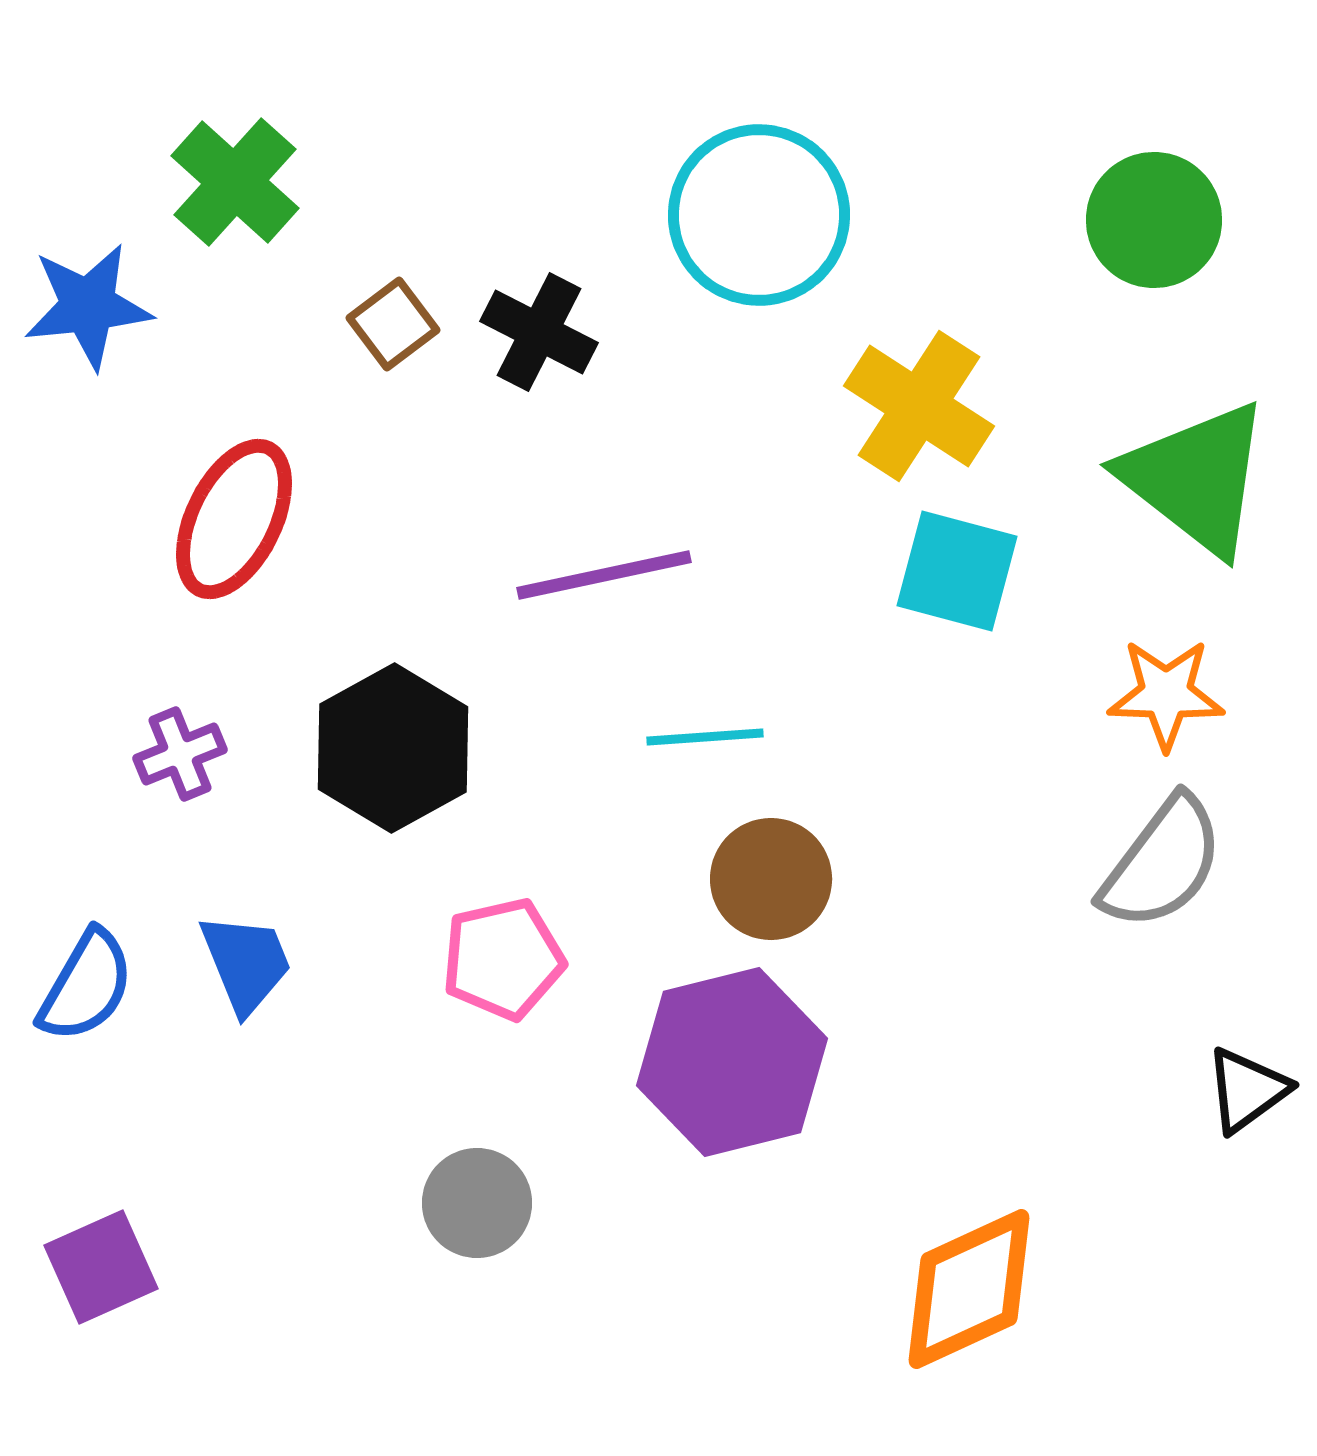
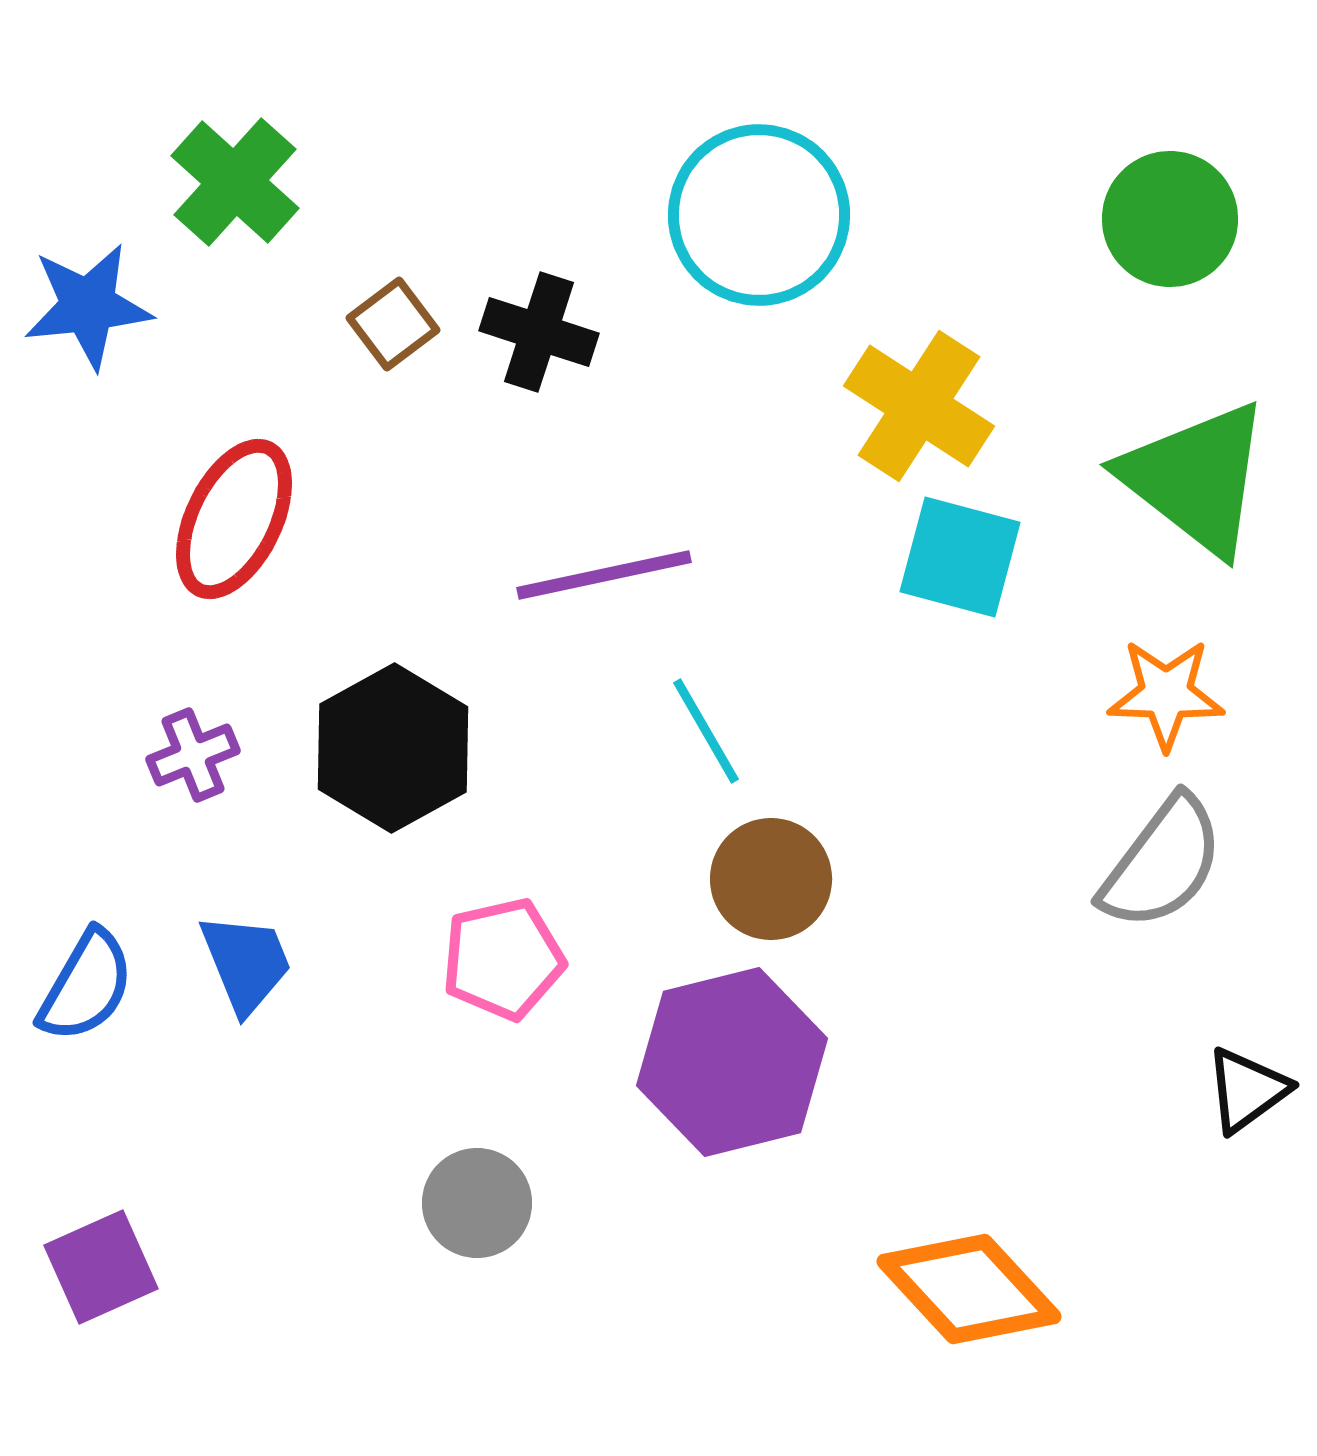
green circle: moved 16 px right, 1 px up
black cross: rotated 9 degrees counterclockwise
cyan square: moved 3 px right, 14 px up
cyan line: moved 1 px right, 6 px up; rotated 64 degrees clockwise
purple cross: moved 13 px right, 1 px down
orange diamond: rotated 72 degrees clockwise
